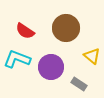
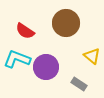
brown circle: moved 5 px up
purple circle: moved 5 px left
